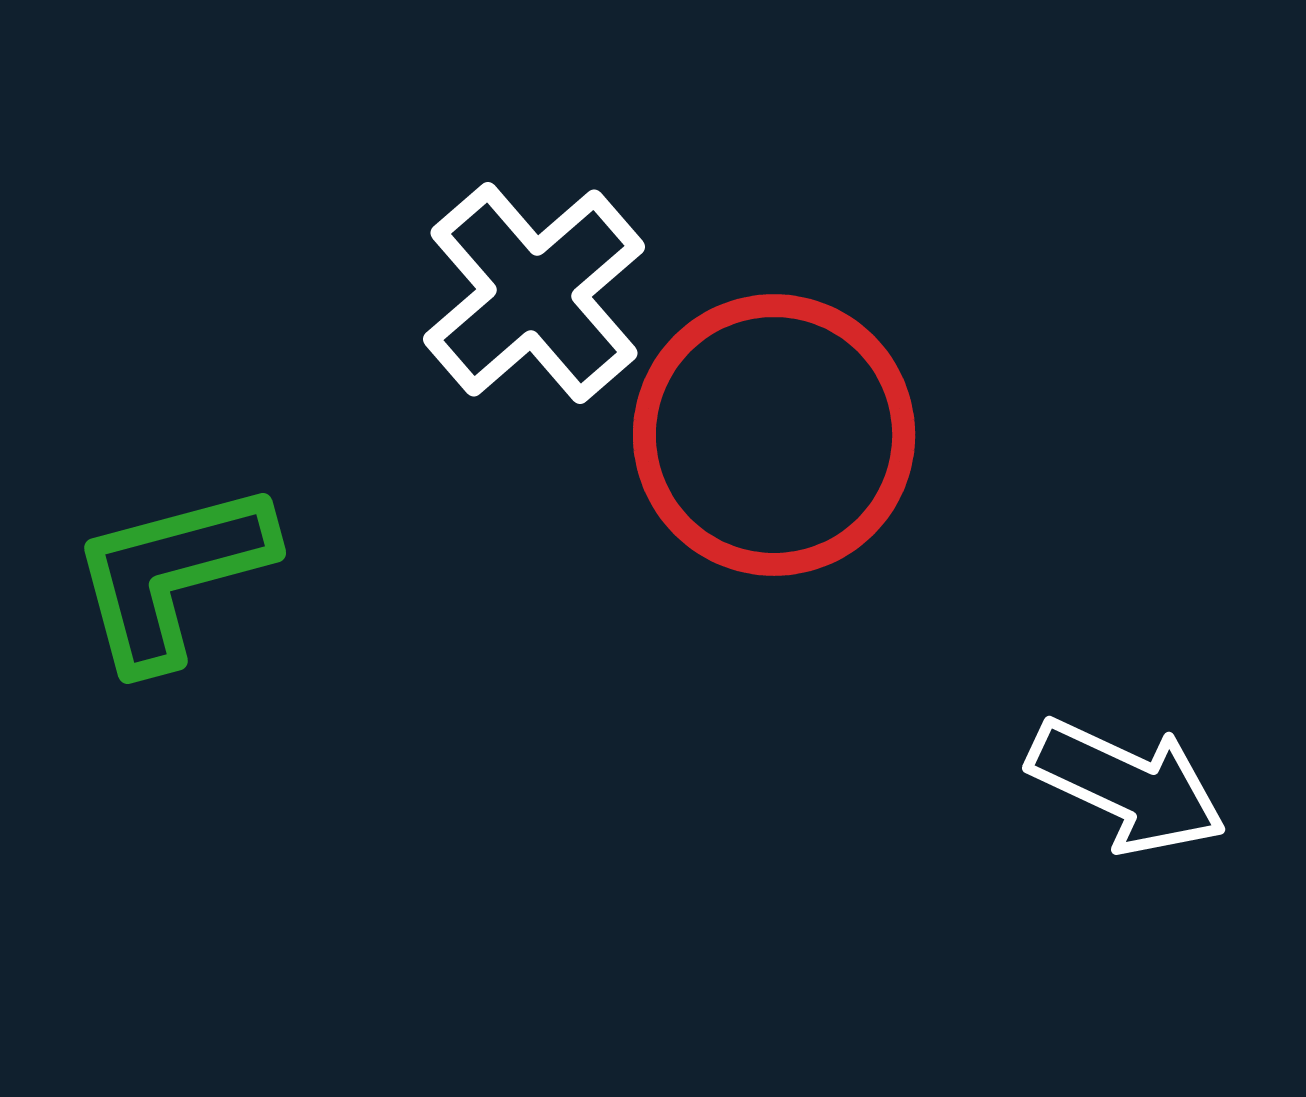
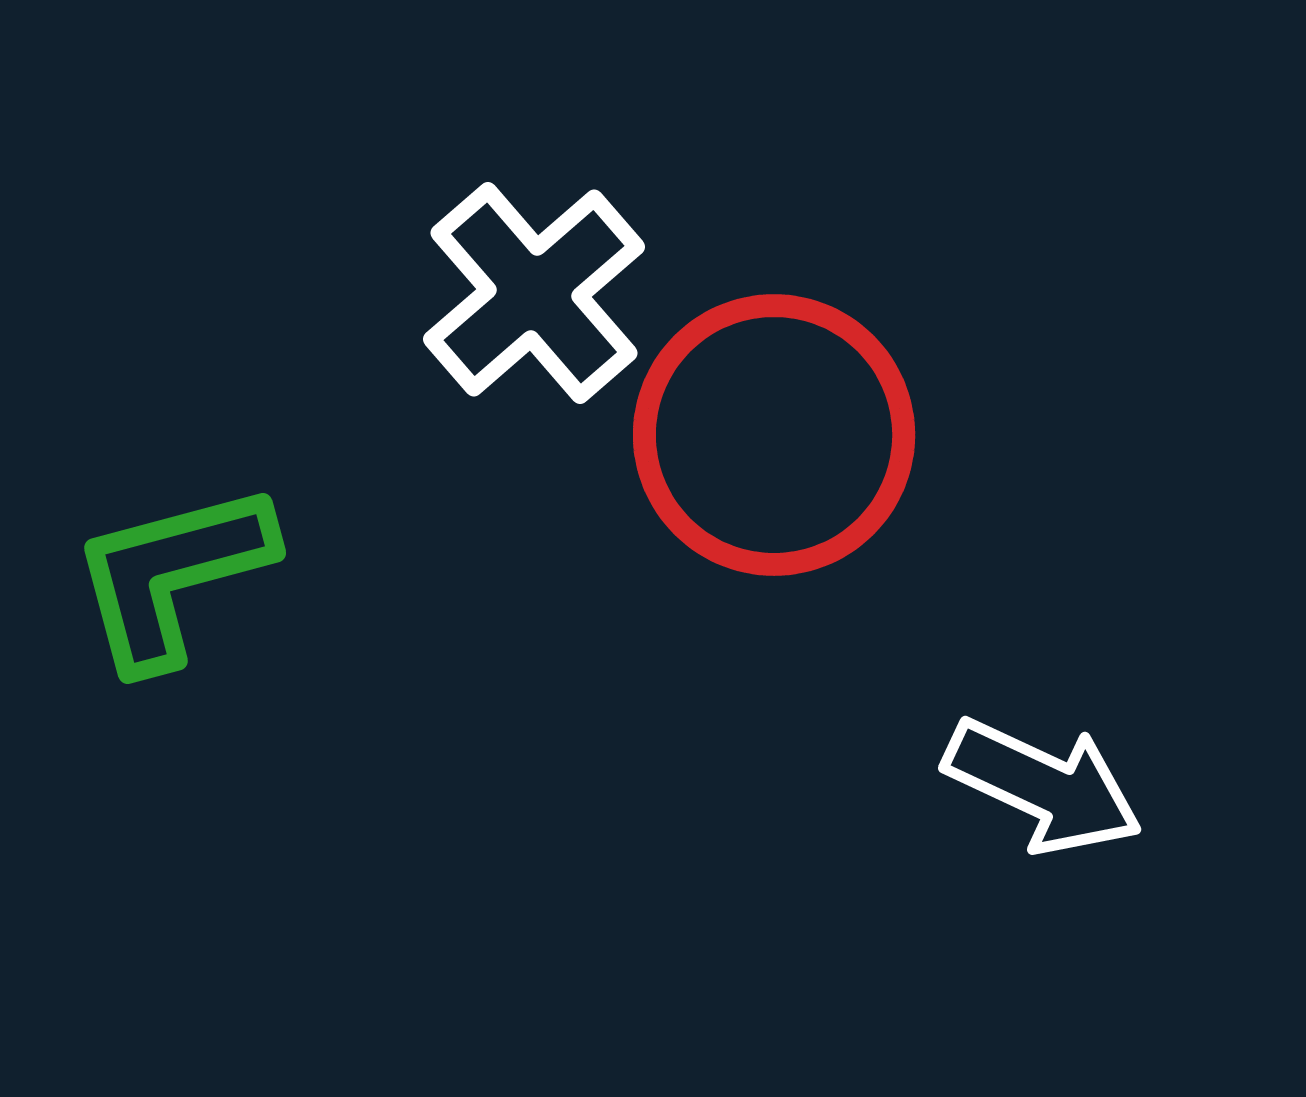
white arrow: moved 84 px left
